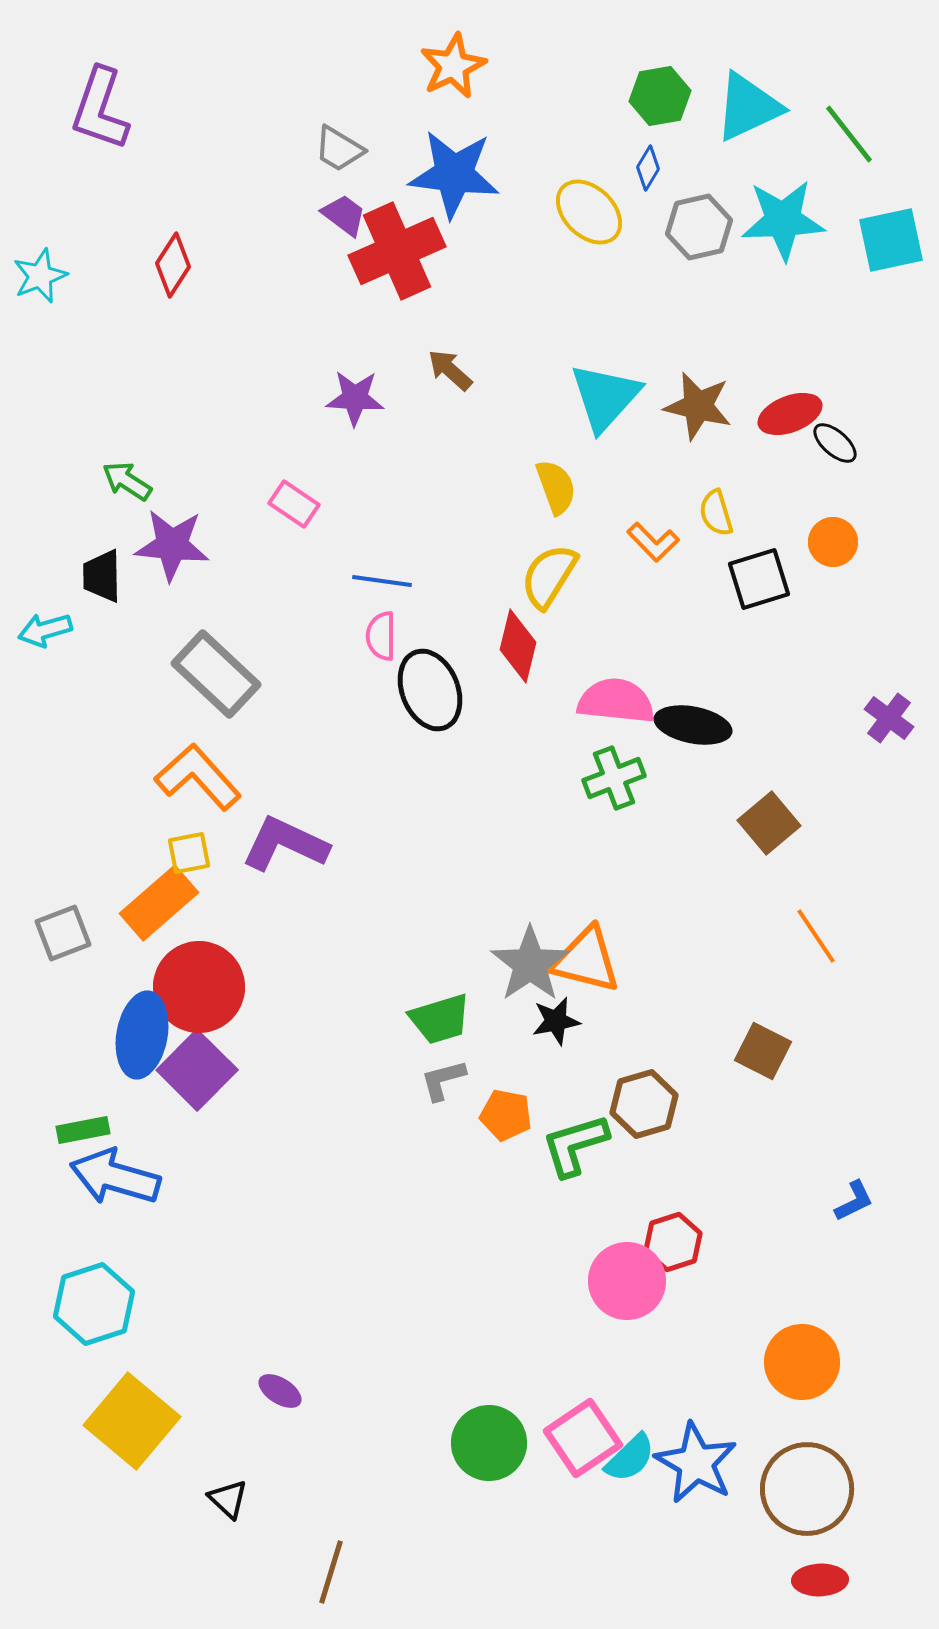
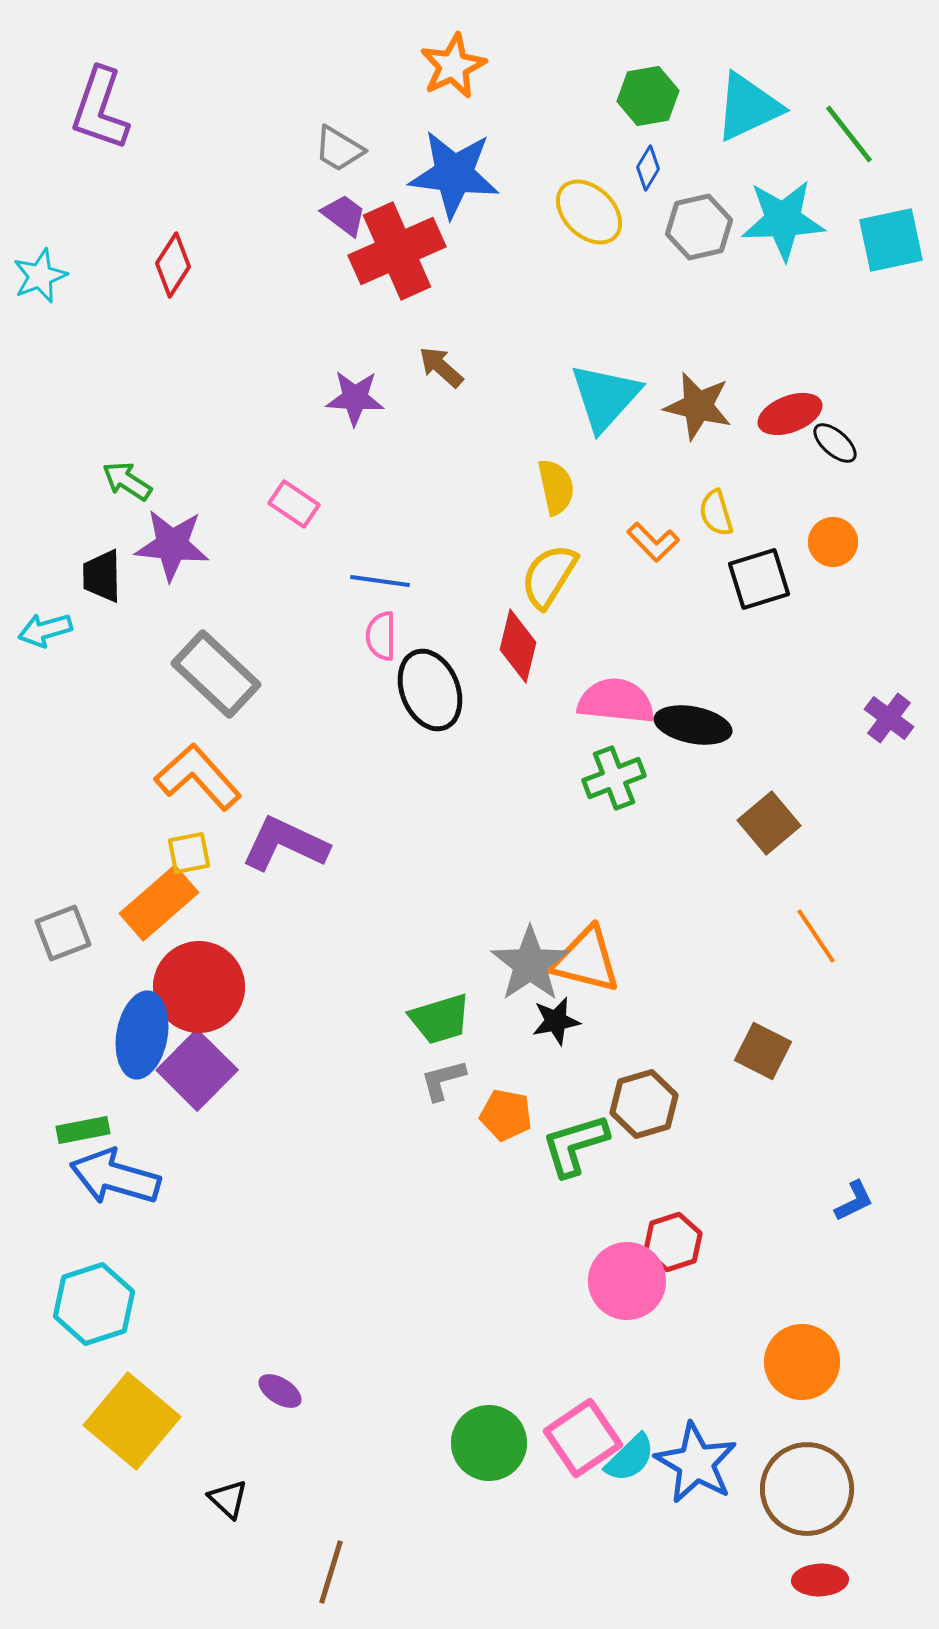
green hexagon at (660, 96): moved 12 px left
brown arrow at (450, 370): moved 9 px left, 3 px up
yellow semicircle at (556, 487): rotated 8 degrees clockwise
blue line at (382, 581): moved 2 px left
